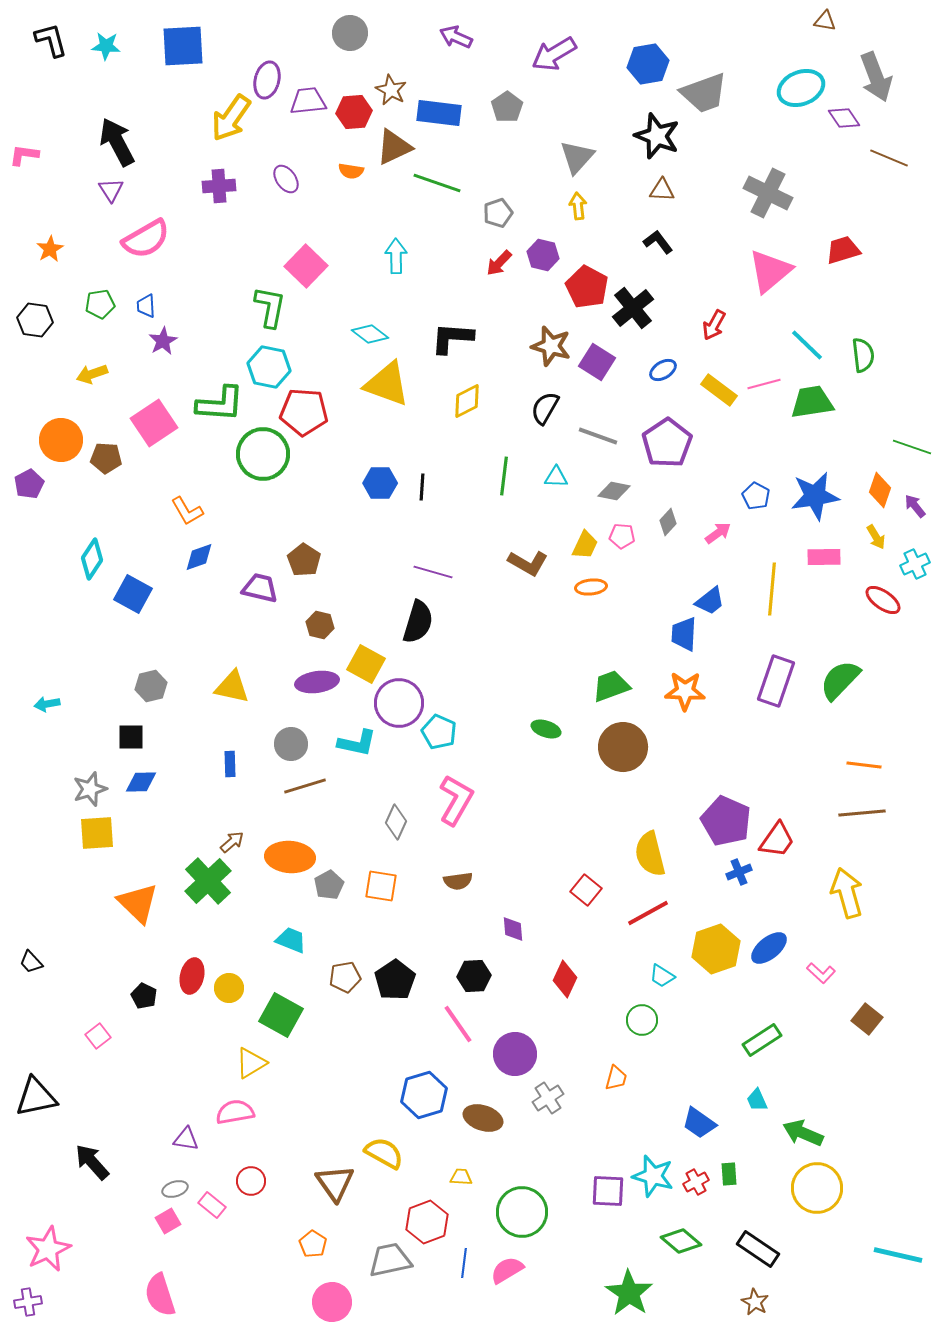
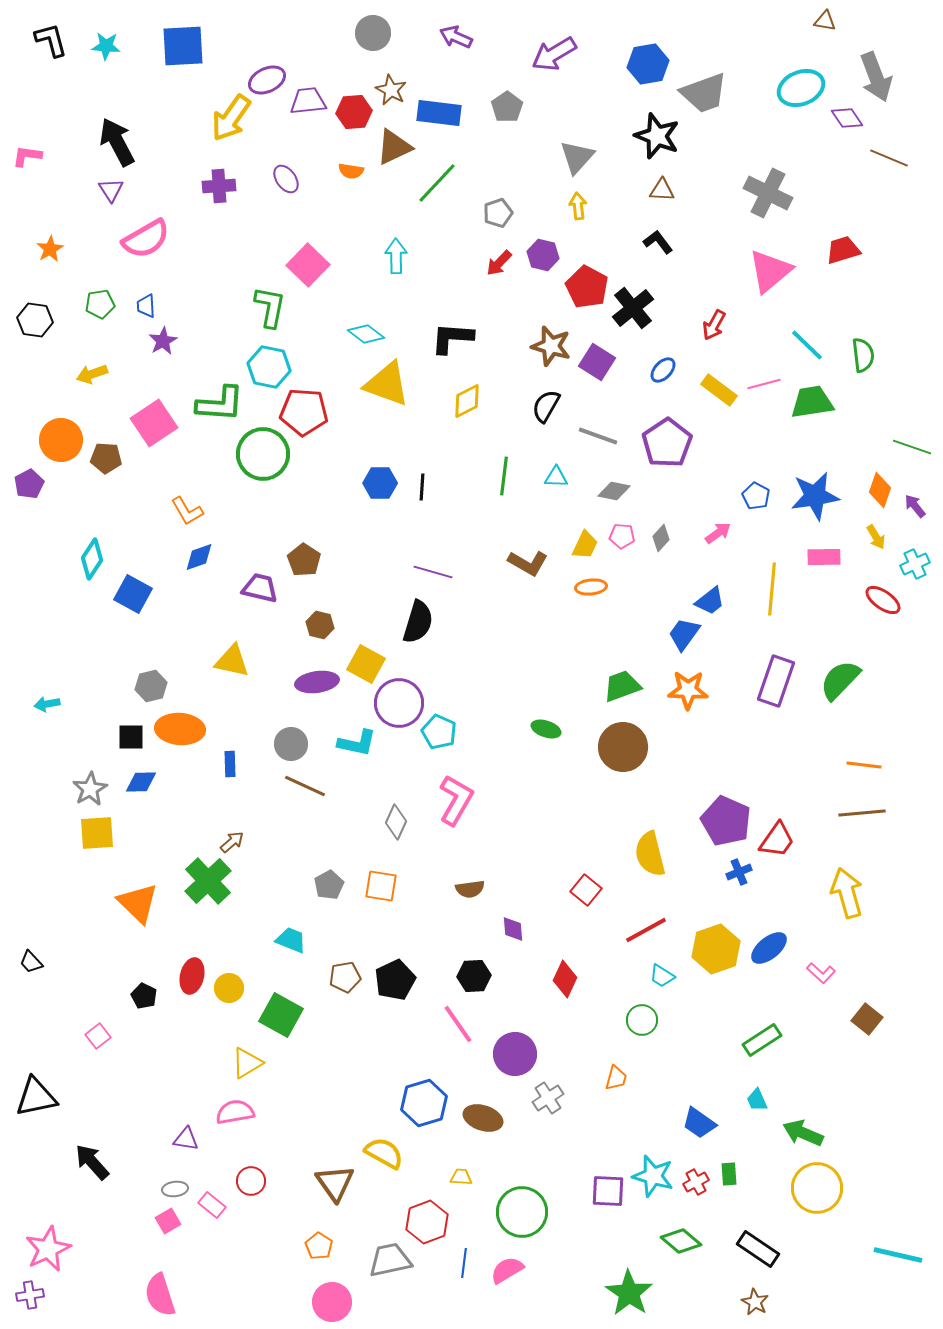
gray circle at (350, 33): moved 23 px right
purple ellipse at (267, 80): rotated 51 degrees clockwise
purple diamond at (844, 118): moved 3 px right
pink L-shape at (24, 155): moved 3 px right, 1 px down
green line at (437, 183): rotated 66 degrees counterclockwise
pink square at (306, 266): moved 2 px right, 1 px up
cyan diamond at (370, 334): moved 4 px left
blue ellipse at (663, 370): rotated 16 degrees counterclockwise
black semicircle at (545, 408): moved 1 px right, 2 px up
gray diamond at (668, 522): moved 7 px left, 16 px down
blue trapezoid at (684, 634): rotated 33 degrees clockwise
green trapezoid at (611, 686): moved 11 px right
yellow triangle at (232, 687): moved 26 px up
orange star at (685, 691): moved 3 px right, 1 px up
brown line at (305, 786): rotated 42 degrees clockwise
gray star at (90, 789): rotated 12 degrees counterclockwise
orange ellipse at (290, 857): moved 110 px left, 128 px up
brown semicircle at (458, 881): moved 12 px right, 8 px down
red line at (648, 913): moved 2 px left, 17 px down
black pentagon at (395, 980): rotated 9 degrees clockwise
yellow triangle at (251, 1063): moved 4 px left
blue hexagon at (424, 1095): moved 8 px down
gray ellipse at (175, 1189): rotated 10 degrees clockwise
orange pentagon at (313, 1244): moved 6 px right, 2 px down
purple cross at (28, 1302): moved 2 px right, 7 px up
